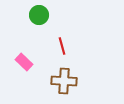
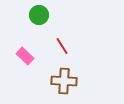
red line: rotated 18 degrees counterclockwise
pink rectangle: moved 1 px right, 6 px up
